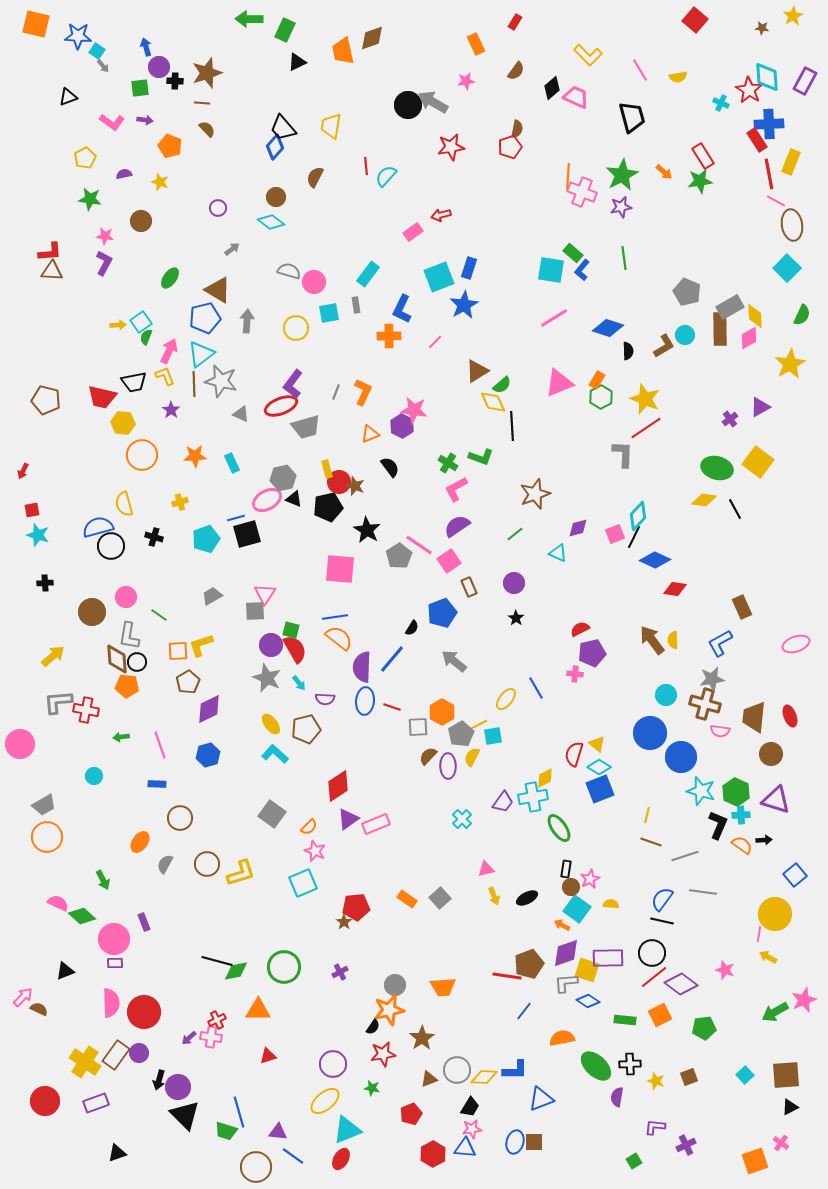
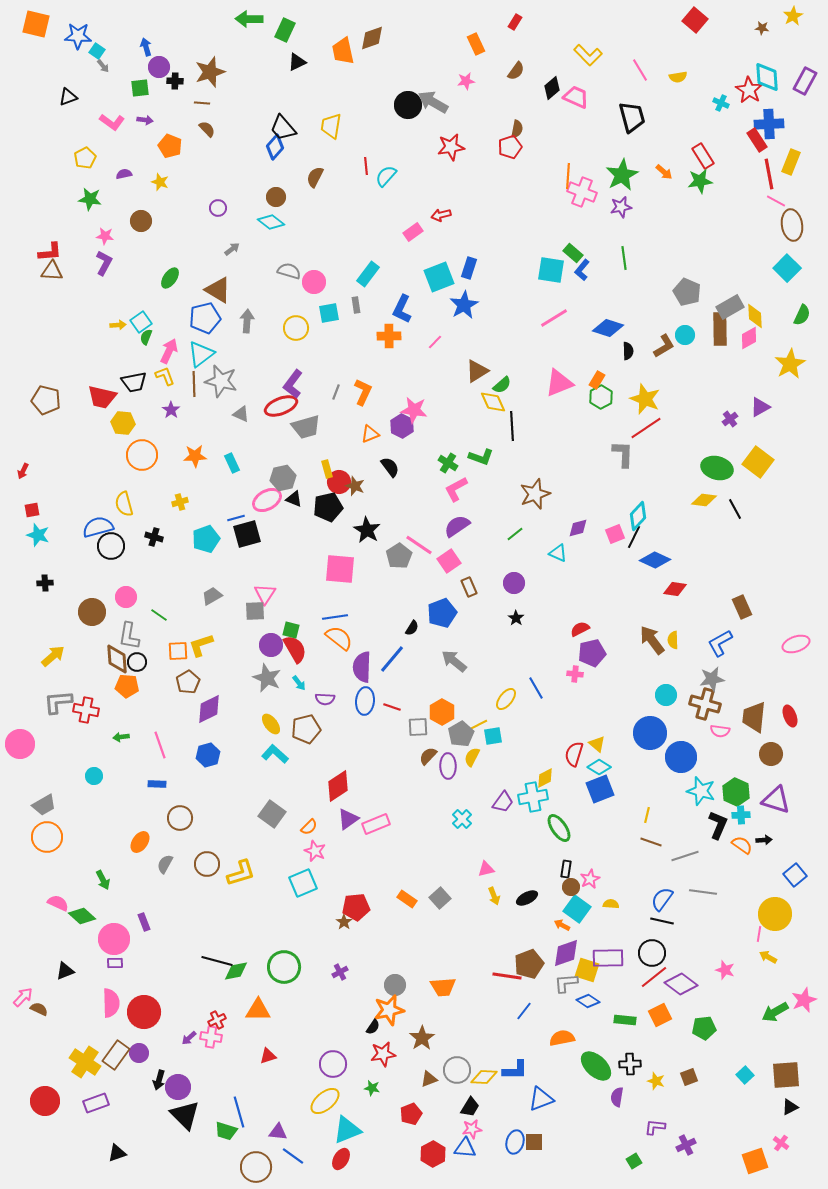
brown star at (207, 73): moved 3 px right, 1 px up
